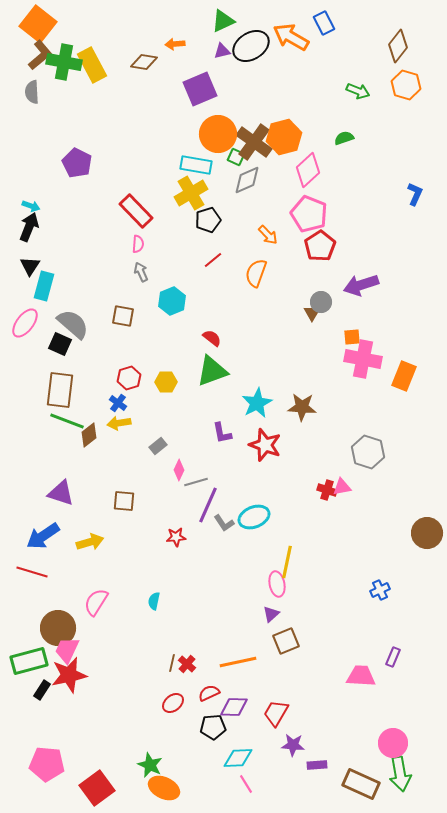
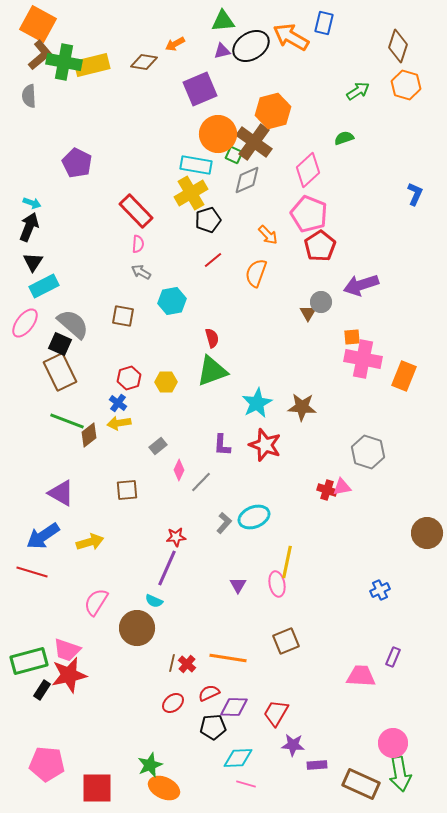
green triangle at (223, 21): rotated 20 degrees clockwise
blue rectangle at (324, 23): rotated 40 degrees clockwise
orange square at (38, 24): rotated 9 degrees counterclockwise
orange arrow at (175, 44): rotated 24 degrees counterclockwise
brown diamond at (398, 46): rotated 20 degrees counterclockwise
yellow rectangle at (92, 65): rotated 76 degrees counterclockwise
green arrow at (358, 91): rotated 55 degrees counterclockwise
gray semicircle at (32, 92): moved 3 px left, 4 px down
orange hexagon at (284, 137): moved 11 px left, 26 px up
green square at (236, 157): moved 2 px left, 2 px up
cyan arrow at (31, 206): moved 1 px right, 3 px up
black triangle at (30, 266): moved 3 px right, 4 px up
gray arrow at (141, 272): rotated 36 degrees counterclockwise
cyan rectangle at (44, 286): rotated 48 degrees clockwise
cyan hexagon at (172, 301): rotated 12 degrees clockwise
brown triangle at (312, 313): moved 4 px left
red semicircle at (212, 338): rotated 36 degrees clockwise
brown rectangle at (60, 390): moved 18 px up; rotated 33 degrees counterclockwise
purple L-shape at (222, 433): moved 12 px down; rotated 15 degrees clockwise
gray line at (196, 482): moved 5 px right; rotated 30 degrees counterclockwise
purple triangle at (61, 493): rotated 12 degrees clockwise
brown square at (124, 501): moved 3 px right, 11 px up; rotated 10 degrees counterclockwise
purple line at (208, 505): moved 41 px left, 63 px down
gray L-shape at (224, 523): rotated 105 degrees counterclockwise
cyan semicircle at (154, 601): rotated 78 degrees counterclockwise
purple triangle at (271, 614): moved 33 px left, 29 px up; rotated 18 degrees counterclockwise
brown circle at (58, 628): moved 79 px right
pink trapezoid at (67, 650): rotated 96 degrees counterclockwise
orange line at (238, 662): moved 10 px left, 4 px up; rotated 21 degrees clockwise
green star at (150, 765): rotated 25 degrees clockwise
pink line at (246, 784): rotated 42 degrees counterclockwise
red square at (97, 788): rotated 36 degrees clockwise
